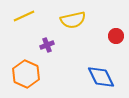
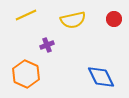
yellow line: moved 2 px right, 1 px up
red circle: moved 2 px left, 17 px up
